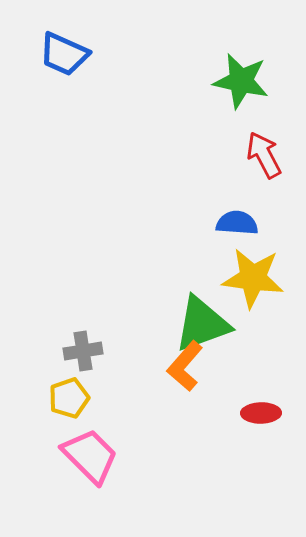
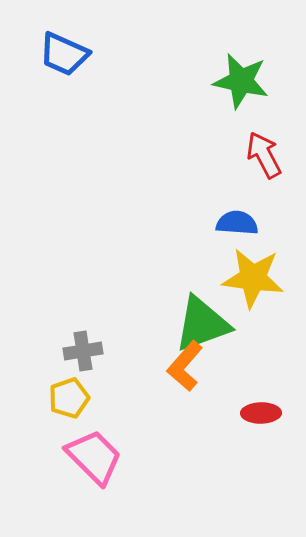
pink trapezoid: moved 4 px right, 1 px down
